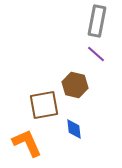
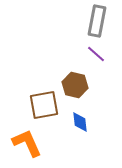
blue diamond: moved 6 px right, 7 px up
